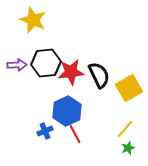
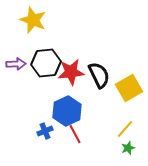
purple arrow: moved 1 px left, 1 px up
